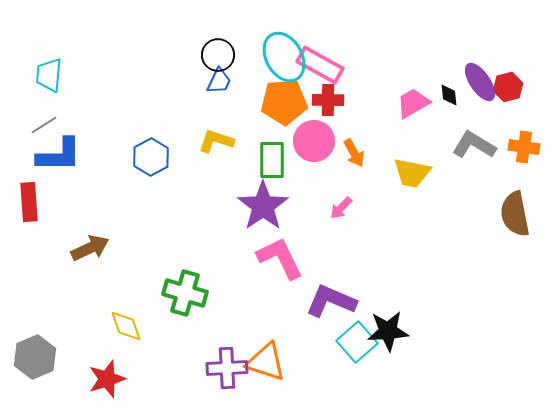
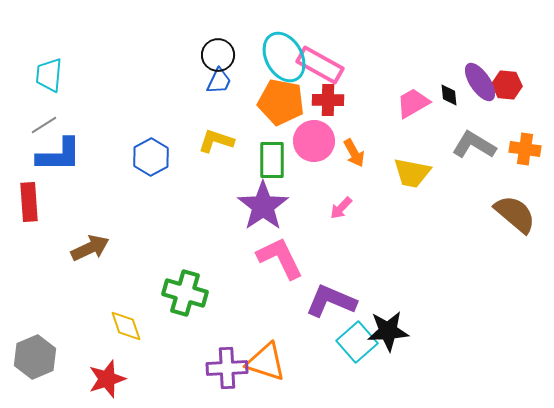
red hexagon: moved 1 px left, 2 px up; rotated 20 degrees clockwise
orange pentagon: moved 3 px left; rotated 15 degrees clockwise
orange cross: moved 1 px right, 2 px down
brown semicircle: rotated 141 degrees clockwise
